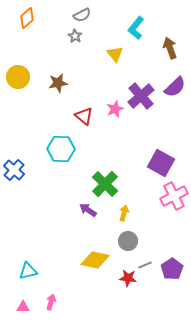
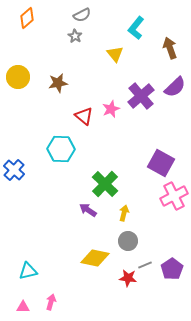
pink star: moved 4 px left
yellow diamond: moved 2 px up
